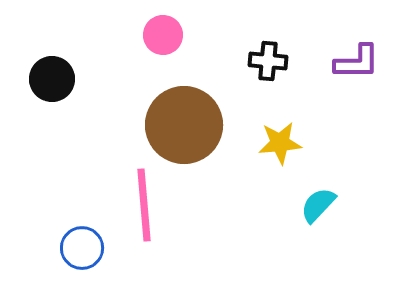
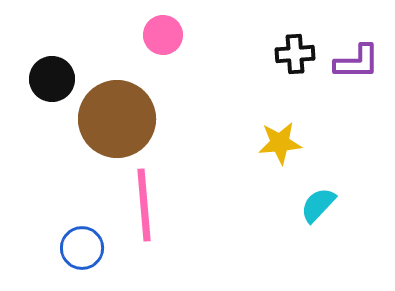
black cross: moved 27 px right, 7 px up; rotated 9 degrees counterclockwise
brown circle: moved 67 px left, 6 px up
